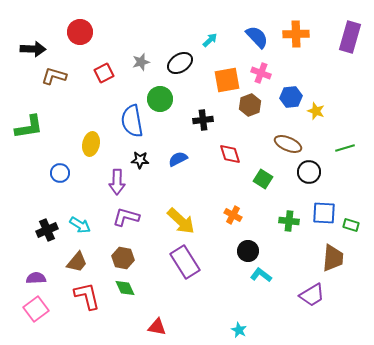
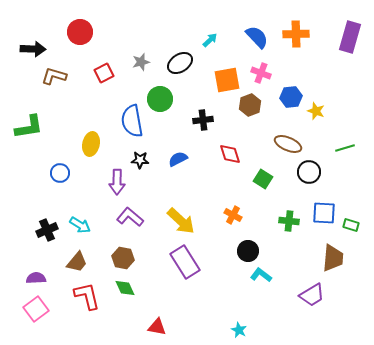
purple L-shape at (126, 217): moved 4 px right; rotated 24 degrees clockwise
